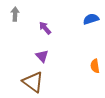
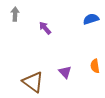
purple triangle: moved 23 px right, 16 px down
